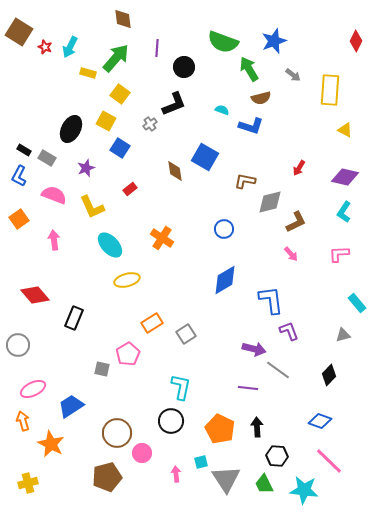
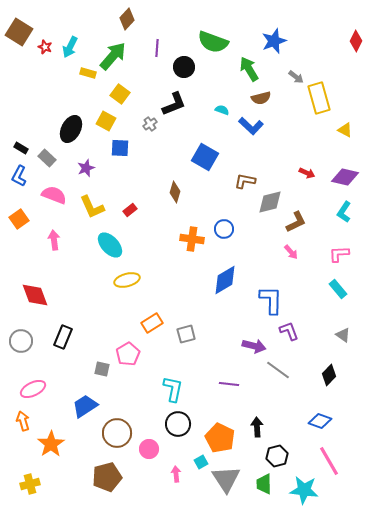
brown diamond at (123, 19): moved 4 px right; rotated 50 degrees clockwise
green semicircle at (223, 42): moved 10 px left
green arrow at (116, 58): moved 3 px left, 2 px up
gray arrow at (293, 75): moved 3 px right, 2 px down
yellow rectangle at (330, 90): moved 11 px left, 8 px down; rotated 20 degrees counterclockwise
blue L-shape at (251, 126): rotated 25 degrees clockwise
blue square at (120, 148): rotated 30 degrees counterclockwise
black rectangle at (24, 150): moved 3 px left, 2 px up
gray rectangle at (47, 158): rotated 12 degrees clockwise
red arrow at (299, 168): moved 8 px right, 5 px down; rotated 98 degrees counterclockwise
brown diamond at (175, 171): moved 21 px down; rotated 25 degrees clockwise
red rectangle at (130, 189): moved 21 px down
orange cross at (162, 238): moved 30 px right, 1 px down; rotated 25 degrees counterclockwise
pink arrow at (291, 254): moved 2 px up
red diamond at (35, 295): rotated 20 degrees clockwise
blue L-shape at (271, 300): rotated 8 degrees clockwise
cyan rectangle at (357, 303): moved 19 px left, 14 px up
black rectangle at (74, 318): moved 11 px left, 19 px down
gray square at (186, 334): rotated 18 degrees clockwise
gray triangle at (343, 335): rotated 49 degrees clockwise
gray circle at (18, 345): moved 3 px right, 4 px up
purple arrow at (254, 349): moved 3 px up
cyan L-shape at (181, 387): moved 8 px left, 2 px down
purple line at (248, 388): moved 19 px left, 4 px up
blue trapezoid at (71, 406): moved 14 px right
black circle at (171, 421): moved 7 px right, 3 px down
orange pentagon at (220, 429): moved 9 px down
orange star at (51, 444): rotated 12 degrees clockwise
pink circle at (142, 453): moved 7 px right, 4 px up
black hexagon at (277, 456): rotated 20 degrees counterclockwise
pink line at (329, 461): rotated 16 degrees clockwise
cyan square at (201, 462): rotated 16 degrees counterclockwise
yellow cross at (28, 483): moved 2 px right, 1 px down
green trapezoid at (264, 484): rotated 25 degrees clockwise
